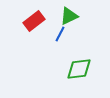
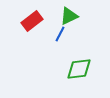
red rectangle: moved 2 px left
